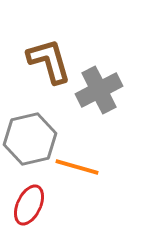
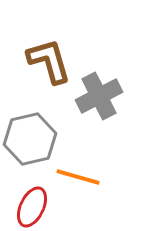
gray cross: moved 6 px down
orange line: moved 1 px right, 10 px down
red ellipse: moved 3 px right, 2 px down
